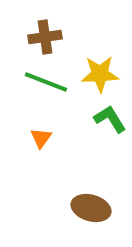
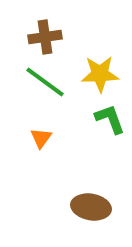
green line: moved 1 px left; rotated 15 degrees clockwise
green L-shape: rotated 12 degrees clockwise
brown ellipse: moved 1 px up; rotated 6 degrees counterclockwise
